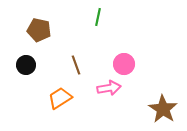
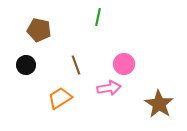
brown star: moved 4 px left, 5 px up
